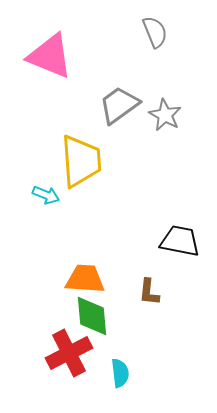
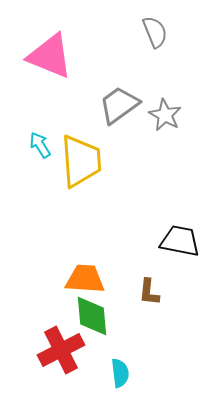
cyan arrow: moved 6 px left, 50 px up; rotated 144 degrees counterclockwise
red cross: moved 8 px left, 3 px up
